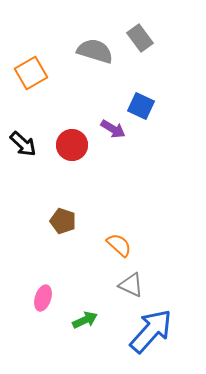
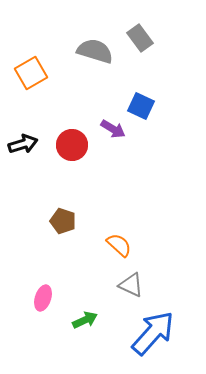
black arrow: rotated 60 degrees counterclockwise
blue arrow: moved 2 px right, 2 px down
